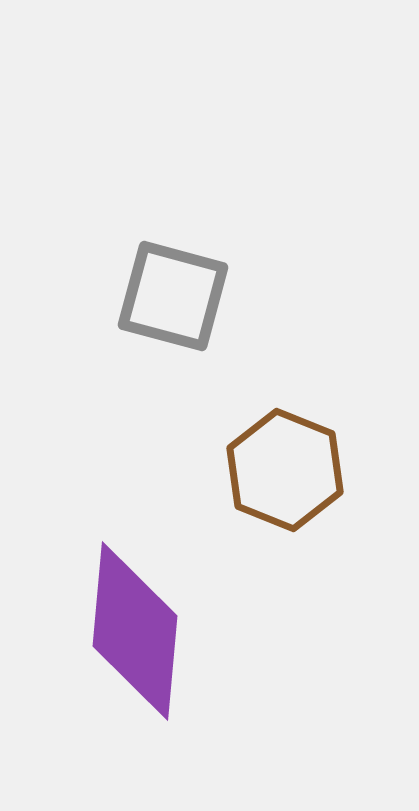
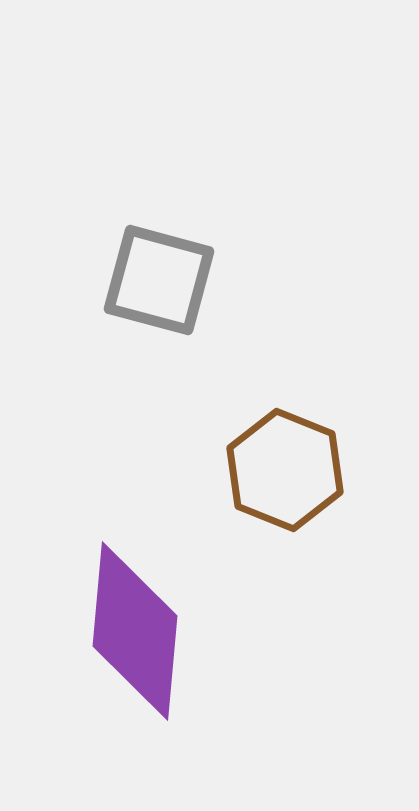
gray square: moved 14 px left, 16 px up
